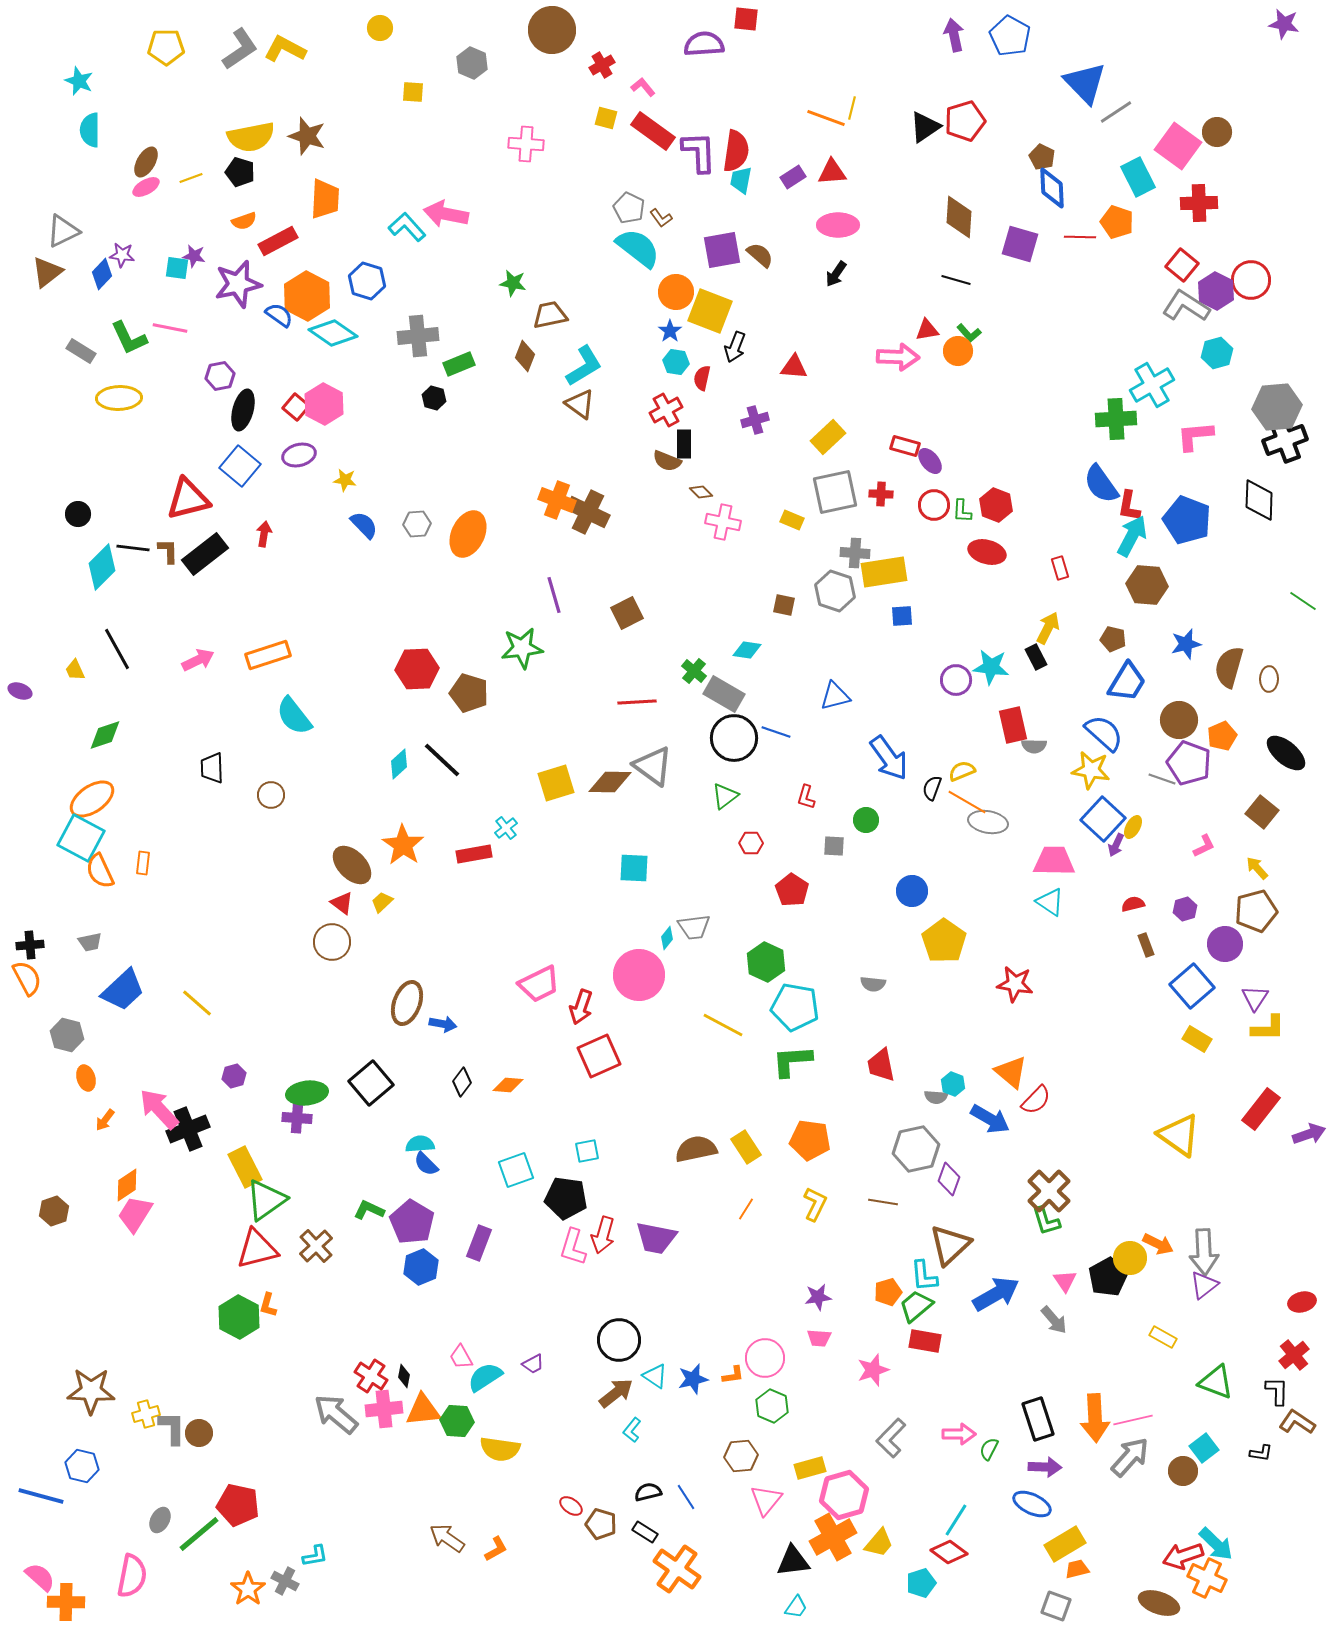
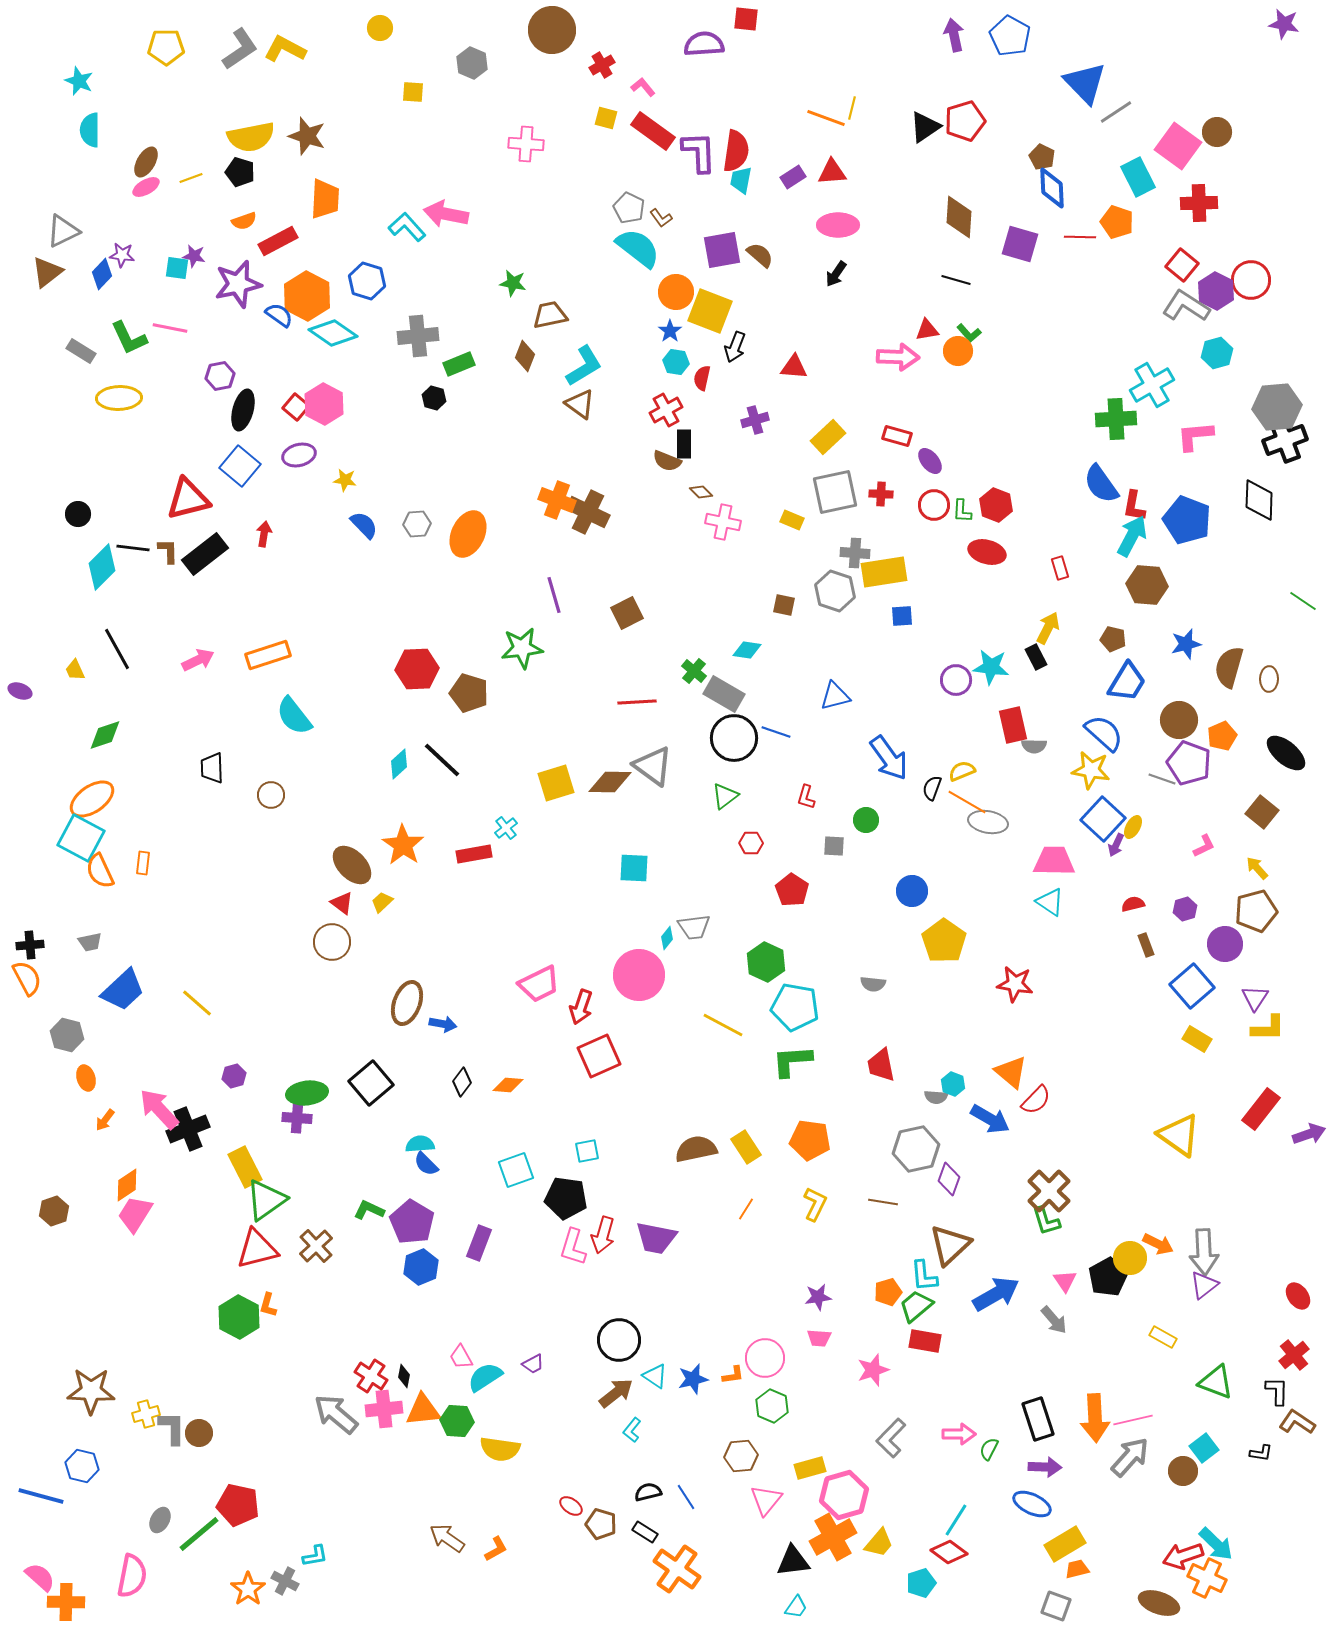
red rectangle at (905, 446): moved 8 px left, 10 px up
red L-shape at (1129, 506): moved 5 px right
red ellipse at (1302, 1302): moved 4 px left, 6 px up; rotated 68 degrees clockwise
